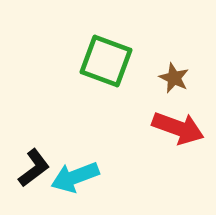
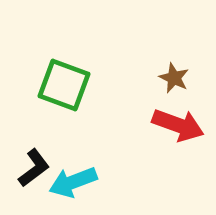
green square: moved 42 px left, 24 px down
red arrow: moved 3 px up
cyan arrow: moved 2 px left, 5 px down
